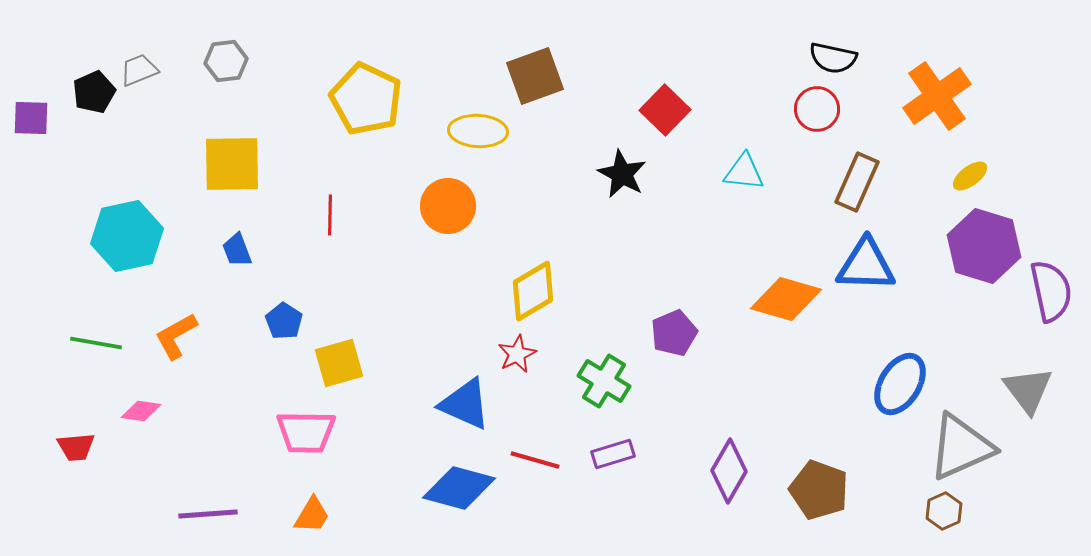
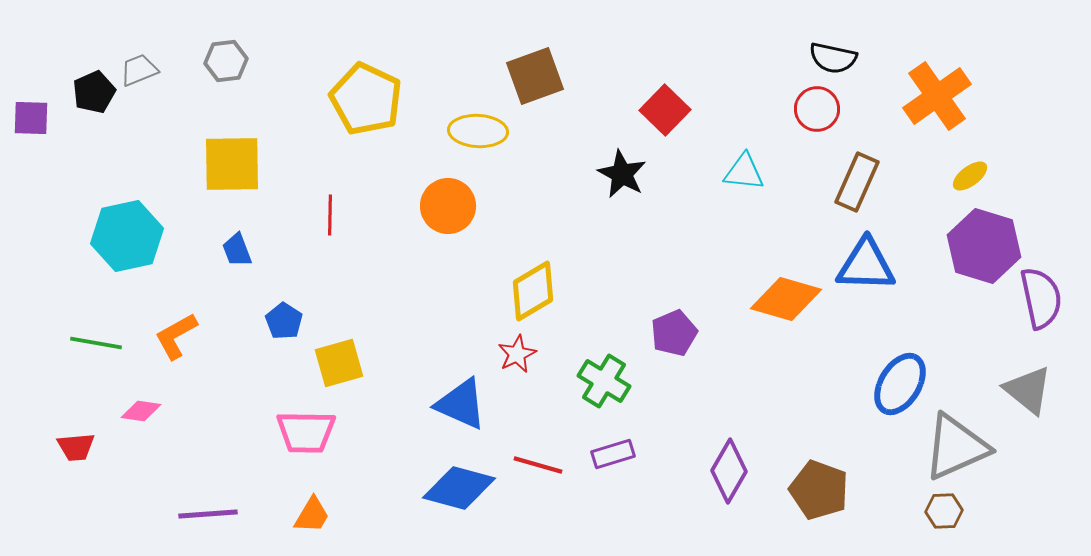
purple semicircle at (1051, 291): moved 10 px left, 7 px down
gray triangle at (1028, 390): rotated 14 degrees counterclockwise
blue triangle at (465, 404): moved 4 px left
gray triangle at (961, 447): moved 5 px left
red line at (535, 460): moved 3 px right, 5 px down
brown hexagon at (944, 511): rotated 21 degrees clockwise
